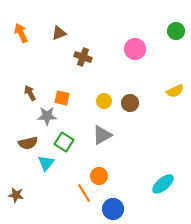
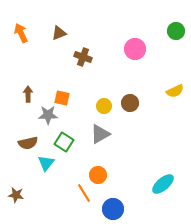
brown arrow: moved 2 px left, 1 px down; rotated 28 degrees clockwise
yellow circle: moved 5 px down
gray star: moved 1 px right, 1 px up
gray triangle: moved 2 px left, 1 px up
orange circle: moved 1 px left, 1 px up
